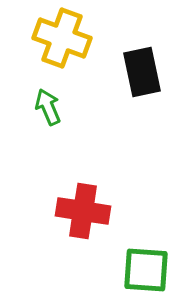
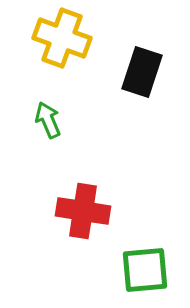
black rectangle: rotated 30 degrees clockwise
green arrow: moved 13 px down
green square: moved 1 px left; rotated 9 degrees counterclockwise
